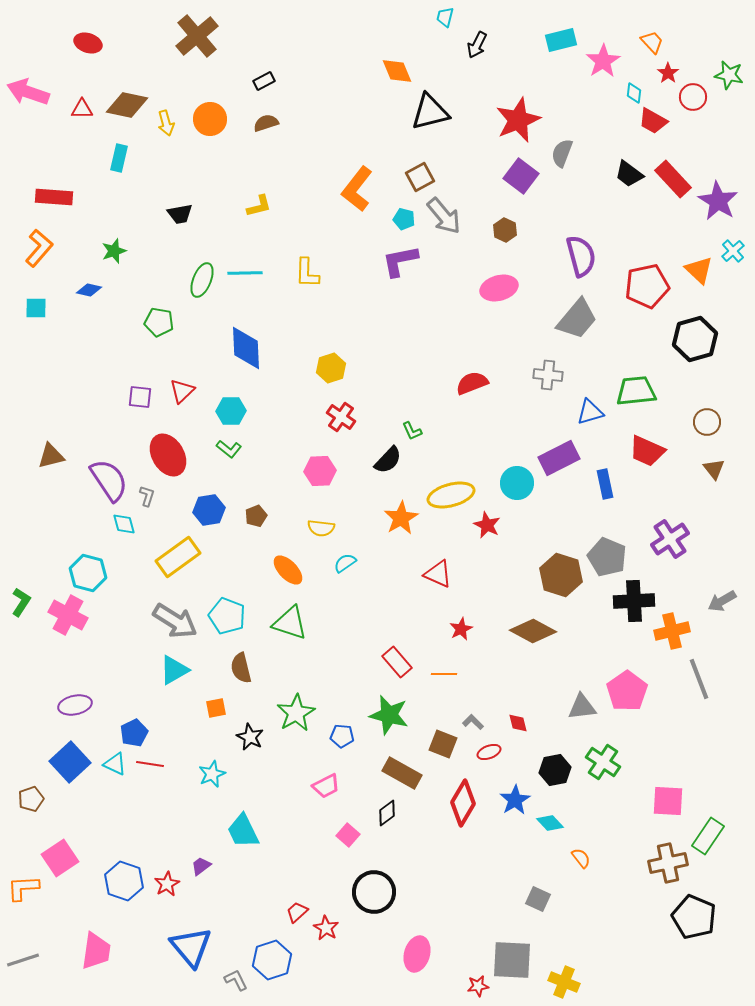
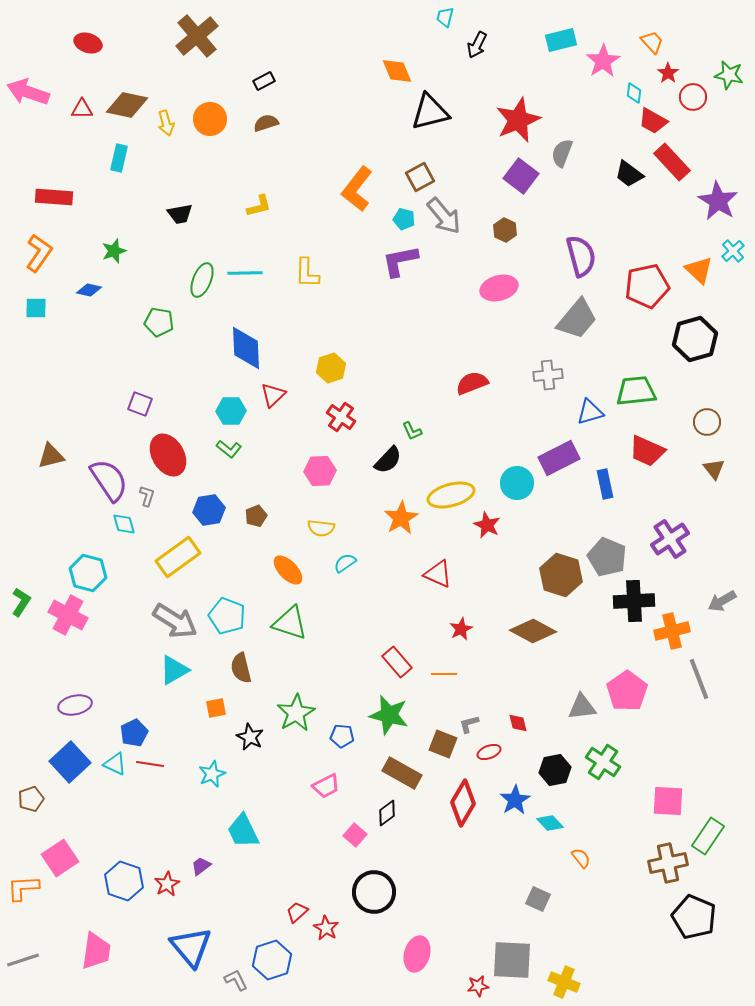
red rectangle at (673, 179): moved 1 px left, 17 px up
orange L-shape at (39, 248): moved 5 px down; rotated 6 degrees counterclockwise
gray cross at (548, 375): rotated 12 degrees counterclockwise
red triangle at (182, 391): moved 91 px right, 4 px down
purple square at (140, 397): moved 7 px down; rotated 15 degrees clockwise
gray L-shape at (473, 722): moved 4 px left, 2 px down; rotated 60 degrees counterclockwise
pink square at (348, 835): moved 7 px right
